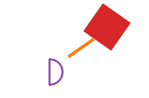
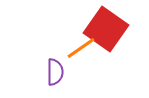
red square: moved 1 px left, 2 px down
